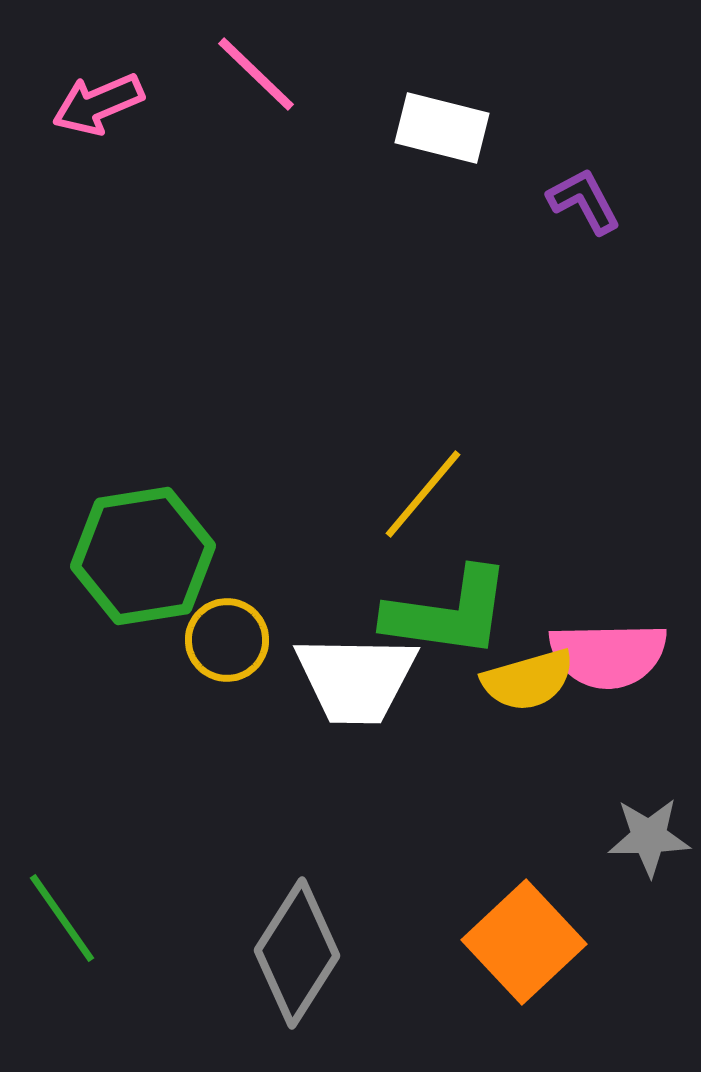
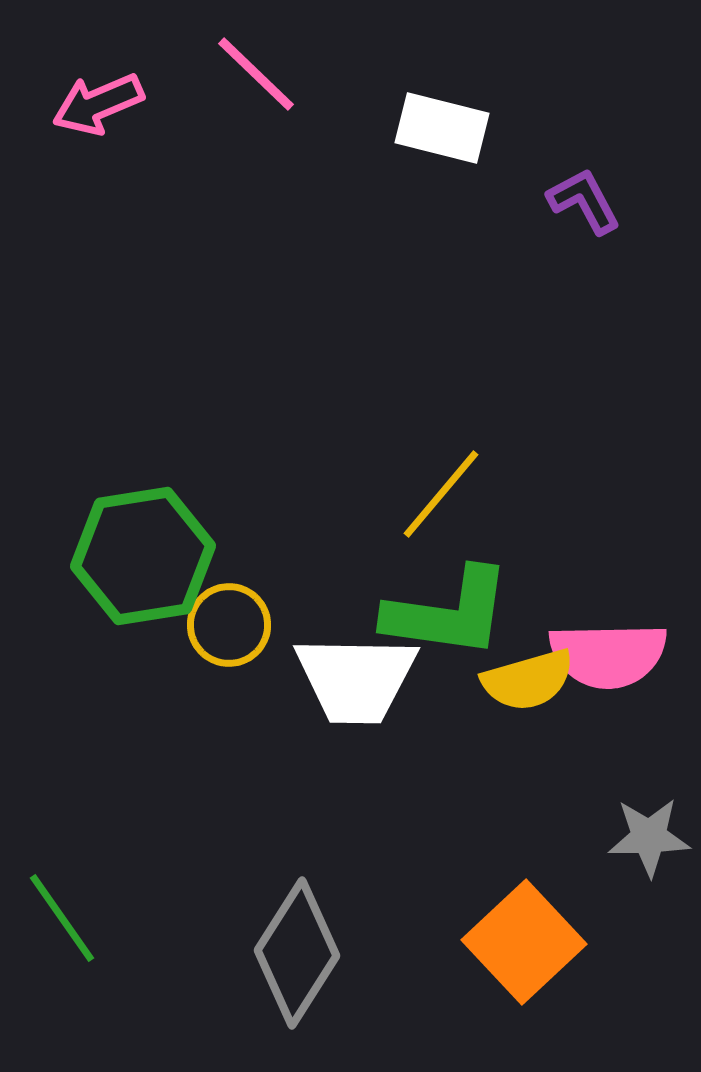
yellow line: moved 18 px right
yellow circle: moved 2 px right, 15 px up
